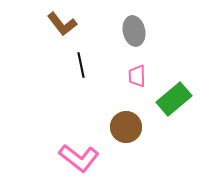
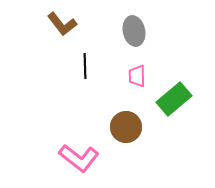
black line: moved 4 px right, 1 px down; rotated 10 degrees clockwise
